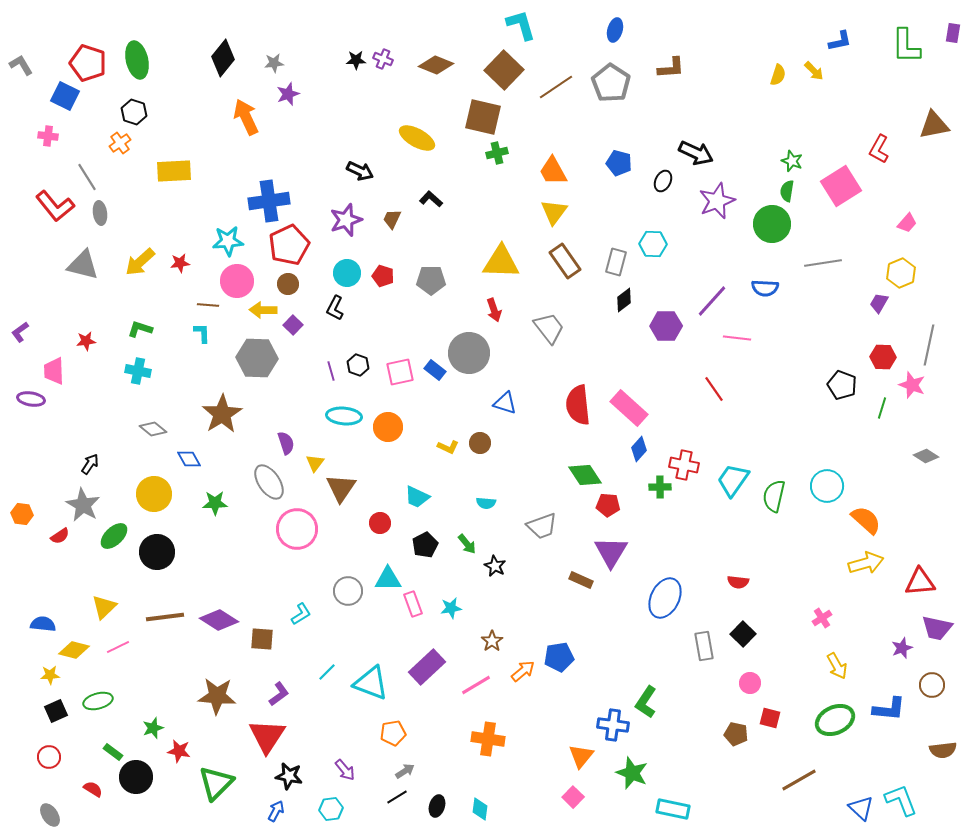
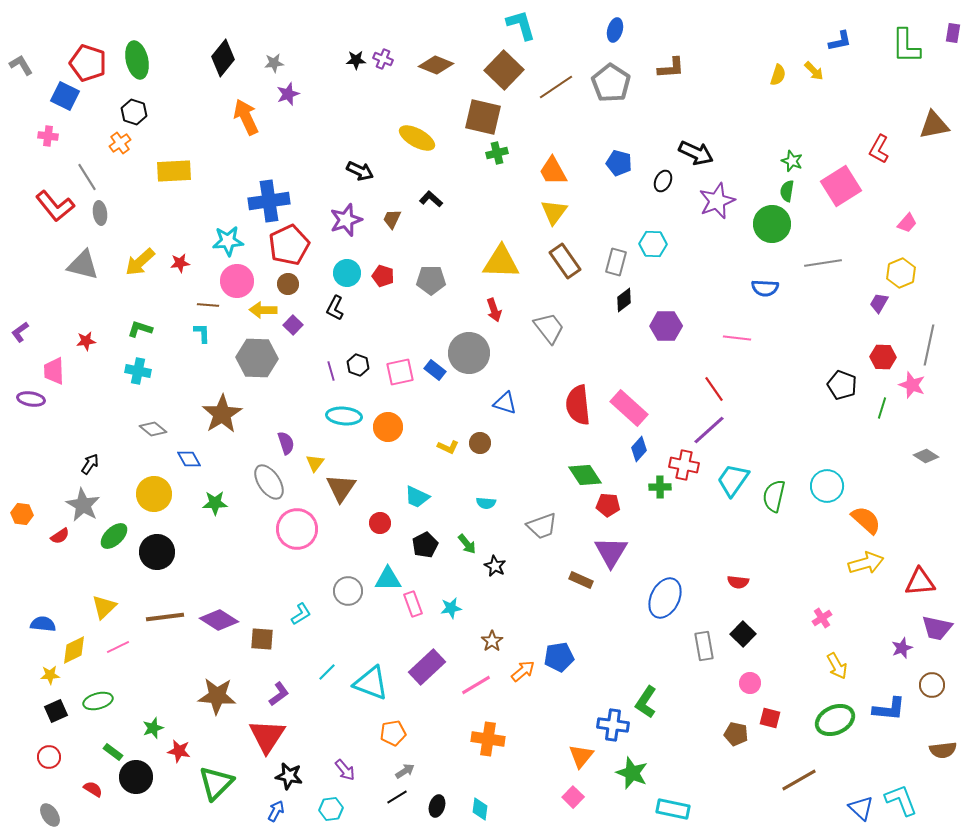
purple line at (712, 301): moved 3 px left, 129 px down; rotated 6 degrees clockwise
yellow diamond at (74, 650): rotated 40 degrees counterclockwise
